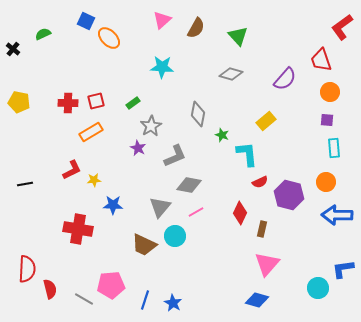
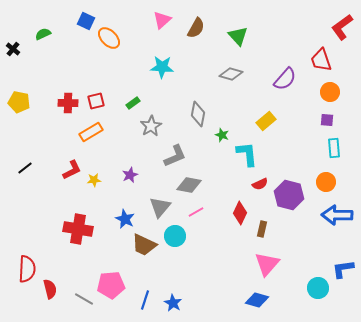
purple star at (138, 148): moved 8 px left, 27 px down; rotated 21 degrees clockwise
red semicircle at (260, 182): moved 2 px down
black line at (25, 184): moved 16 px up; rotated 28 degrees counterclockwise
blue star at (113, 205): moved 12 px right, 14 px down; rotated 24 degrees clockwise
